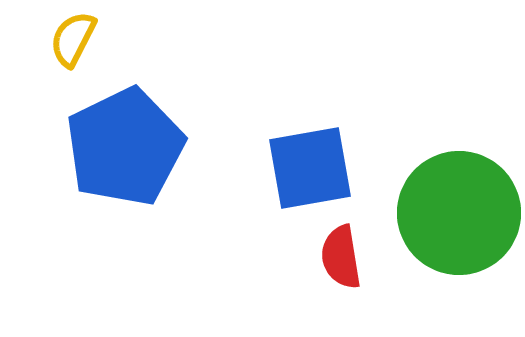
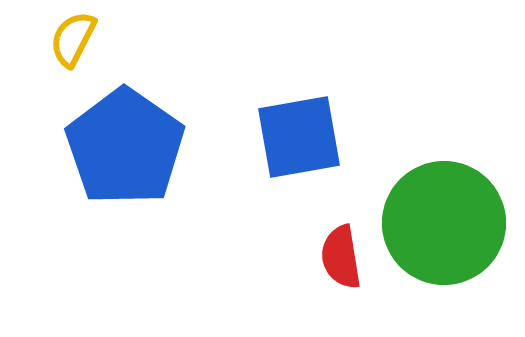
blue pentagon: rotated 11 degrees counterclockwise
blue square: moved 11 px left, 31 px up
green circle: moved 15 px left, 10 px down
